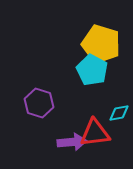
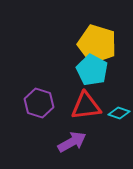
yellow pentagon: moved 4 px left
cyan diamond: rotated 30 degrees clockwise
red triangle: moved 9 px left, 27 px up
purple arrow: rotated 24 degrees counterclockwise
